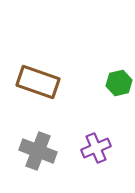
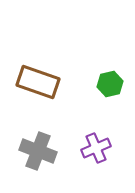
green hexagon: moved 9 px left, 1 px down
